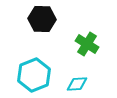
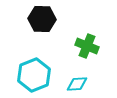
green cross: moved 2 px down; rotated 10 degrees counterclockwise
